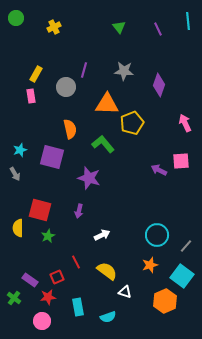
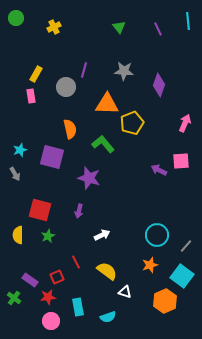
pink arrow at (185, 123): rotated 48 degrees clockwise
yellow semicircle at (18, 228): moved 7 px down
pink circle at (42, 321): moved 9 px right
